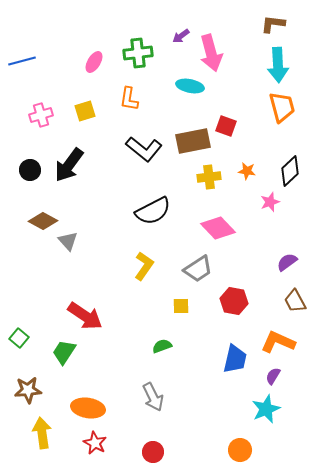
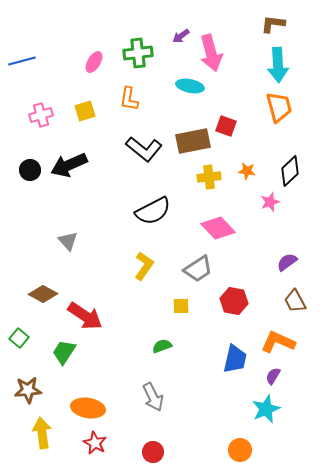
orange trapezoid at (282, 107): moved 3 px left
black arrow at (69, 165): rotated 30 degrees clockwise
brown diamond at (43, 221): moved 73 px down
